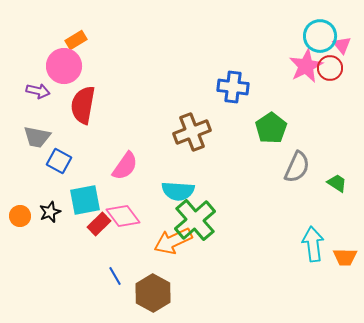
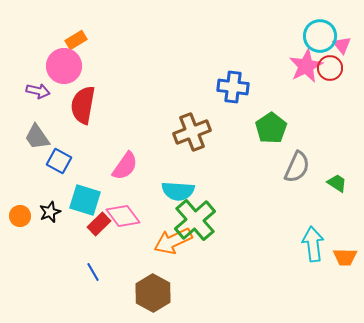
gray trapezoid: rotated 44 degrees clockwise
cyan square: rotated 28 degrees clockwise
blue line: moved 22 px left, 4 px up
